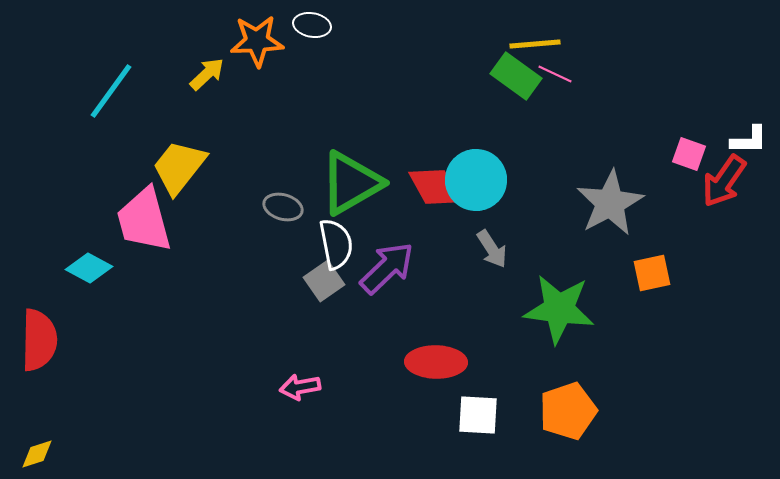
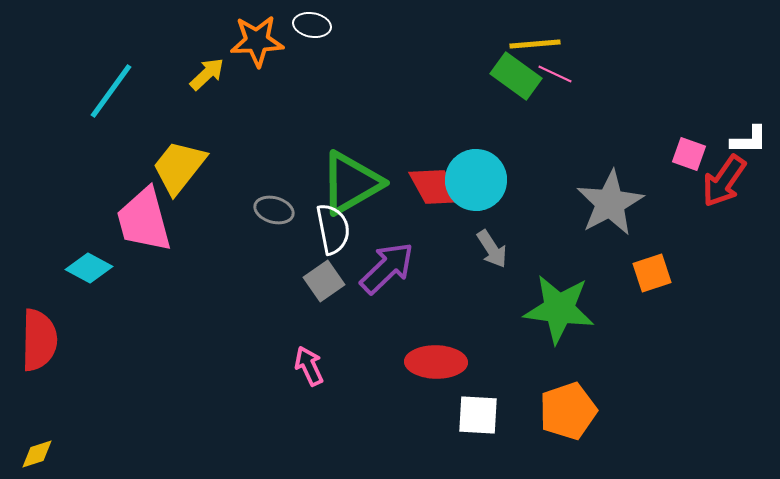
gray ellipse: moved 9 px left, 3 px down
white semicircle: moved 3 px left, 15 px up
orange square: rotated 6 degrees counterclockwise
pink arrow: moved 9 px right, 21 px up; rotated 75 degrees clockwise
